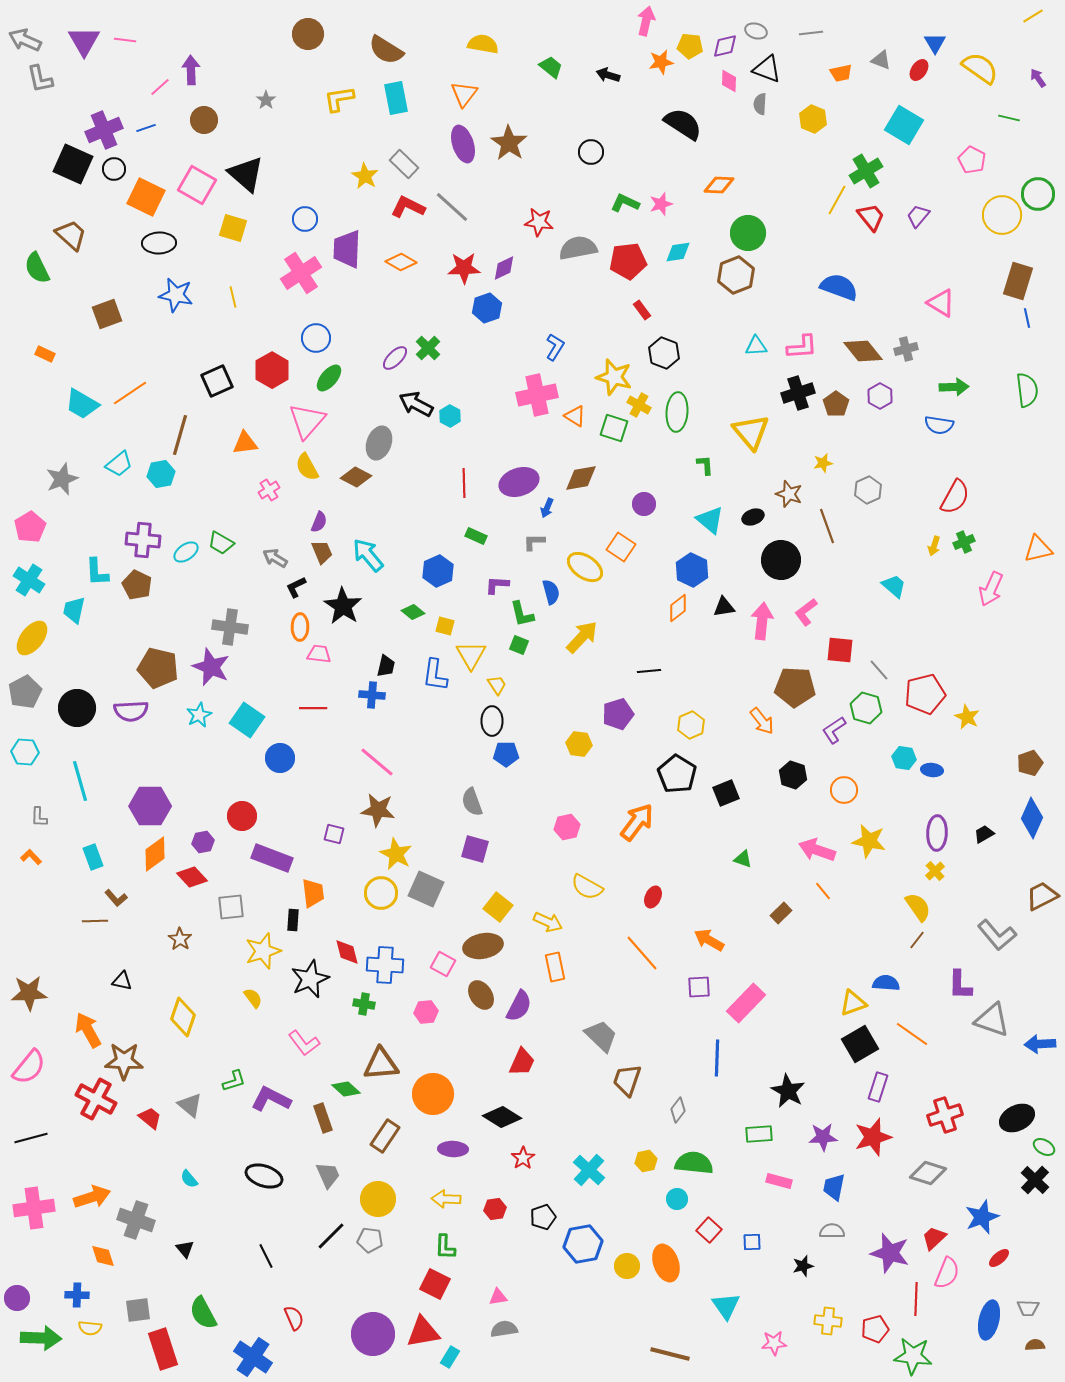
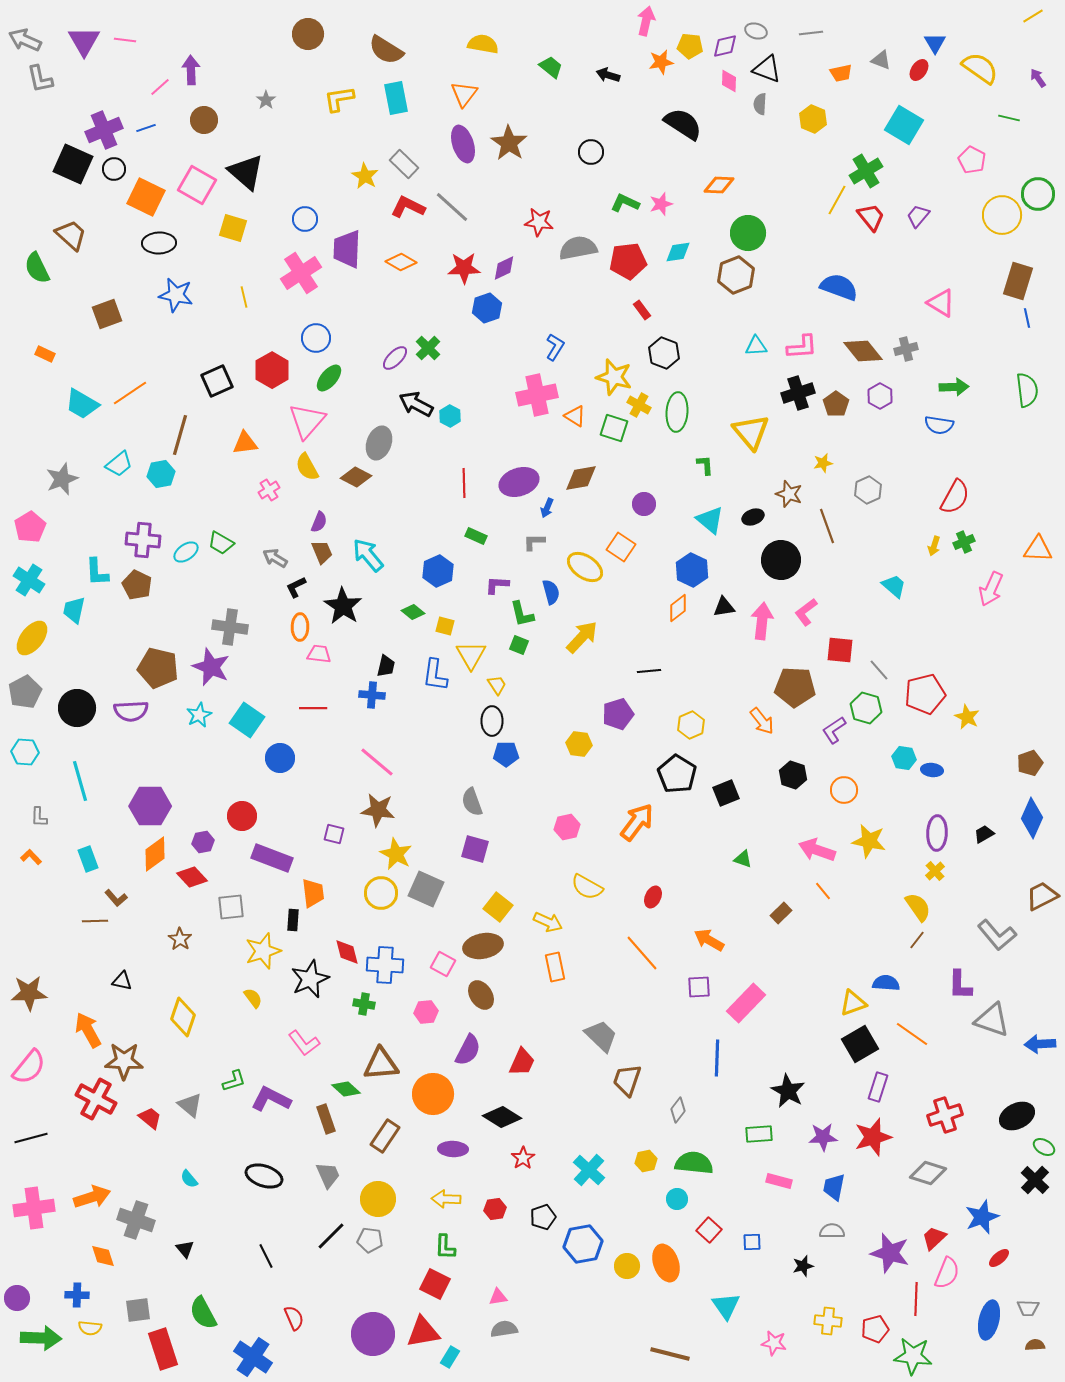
black triangle at (246, 174): moved 2 px up
yellow line at (233, 297): moved 11 px right
orange triangle at (1038, 549): rotated 16 degrees clockwise
cyan rectangle at (93, 857): moved 5 px left, 2 px down
purple semicircle at (519, 1006): moved 51 px left, 44 px down
brown rectangle at (323, 1118): moved 3 px right, 1 px down
black ellipse at (1017, 1118): moved 2 px up
pink star at (774, 1343): rotated 15 degrees clockwise
